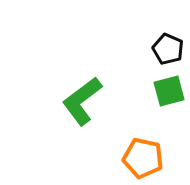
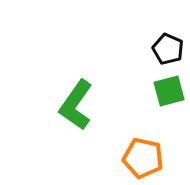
green L-shape: moved 6 px left, 4 px down; rotated 18 degrees counterclockwise
